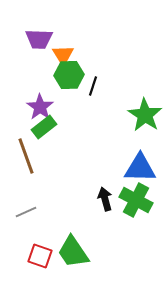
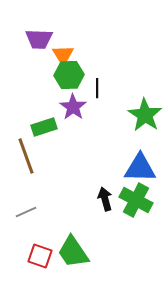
black line: moved 4 px right, 2 px down; rotated 18 degrees counterclockwise
purple star: moved 33 px right
green rectangle: rotated 20 degrees clockwise
